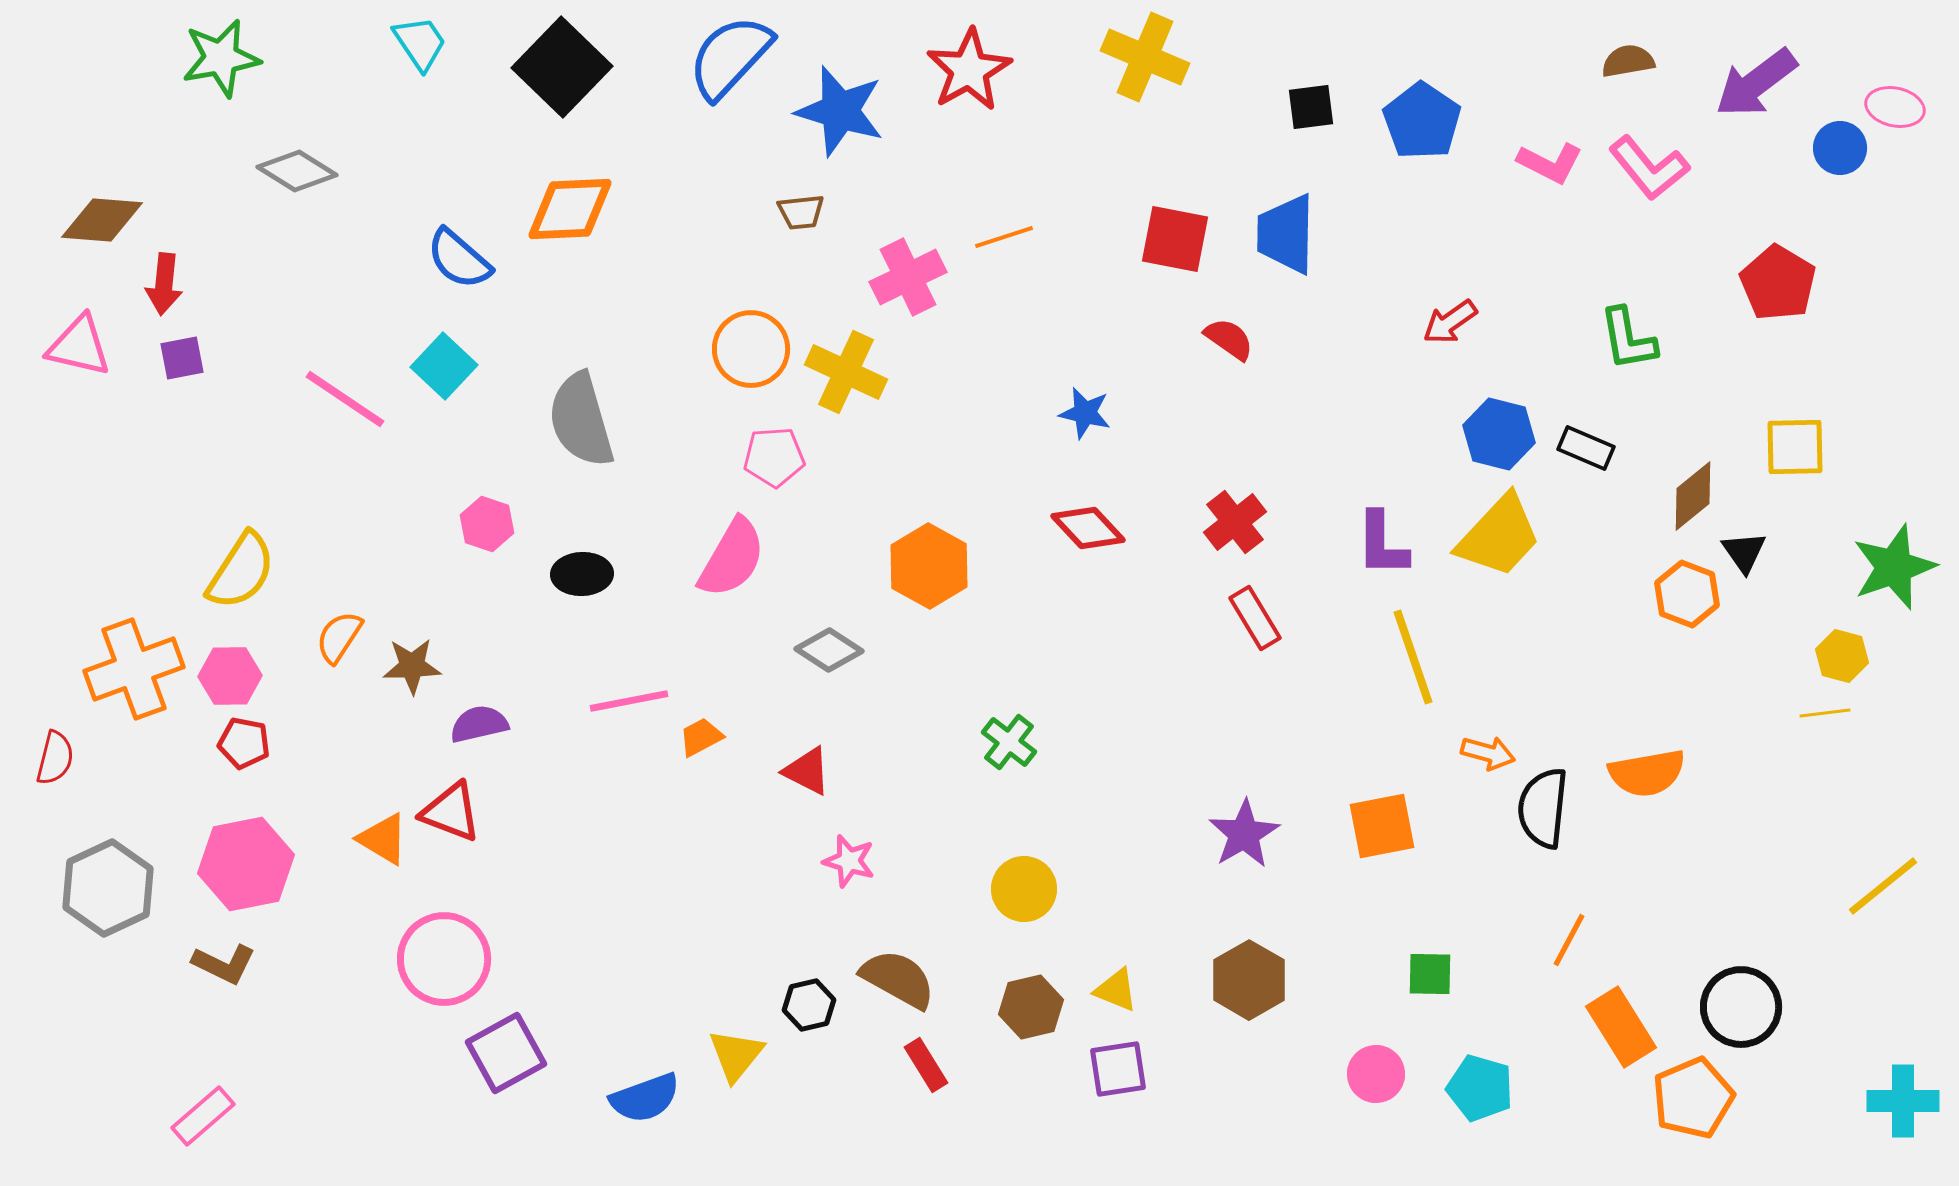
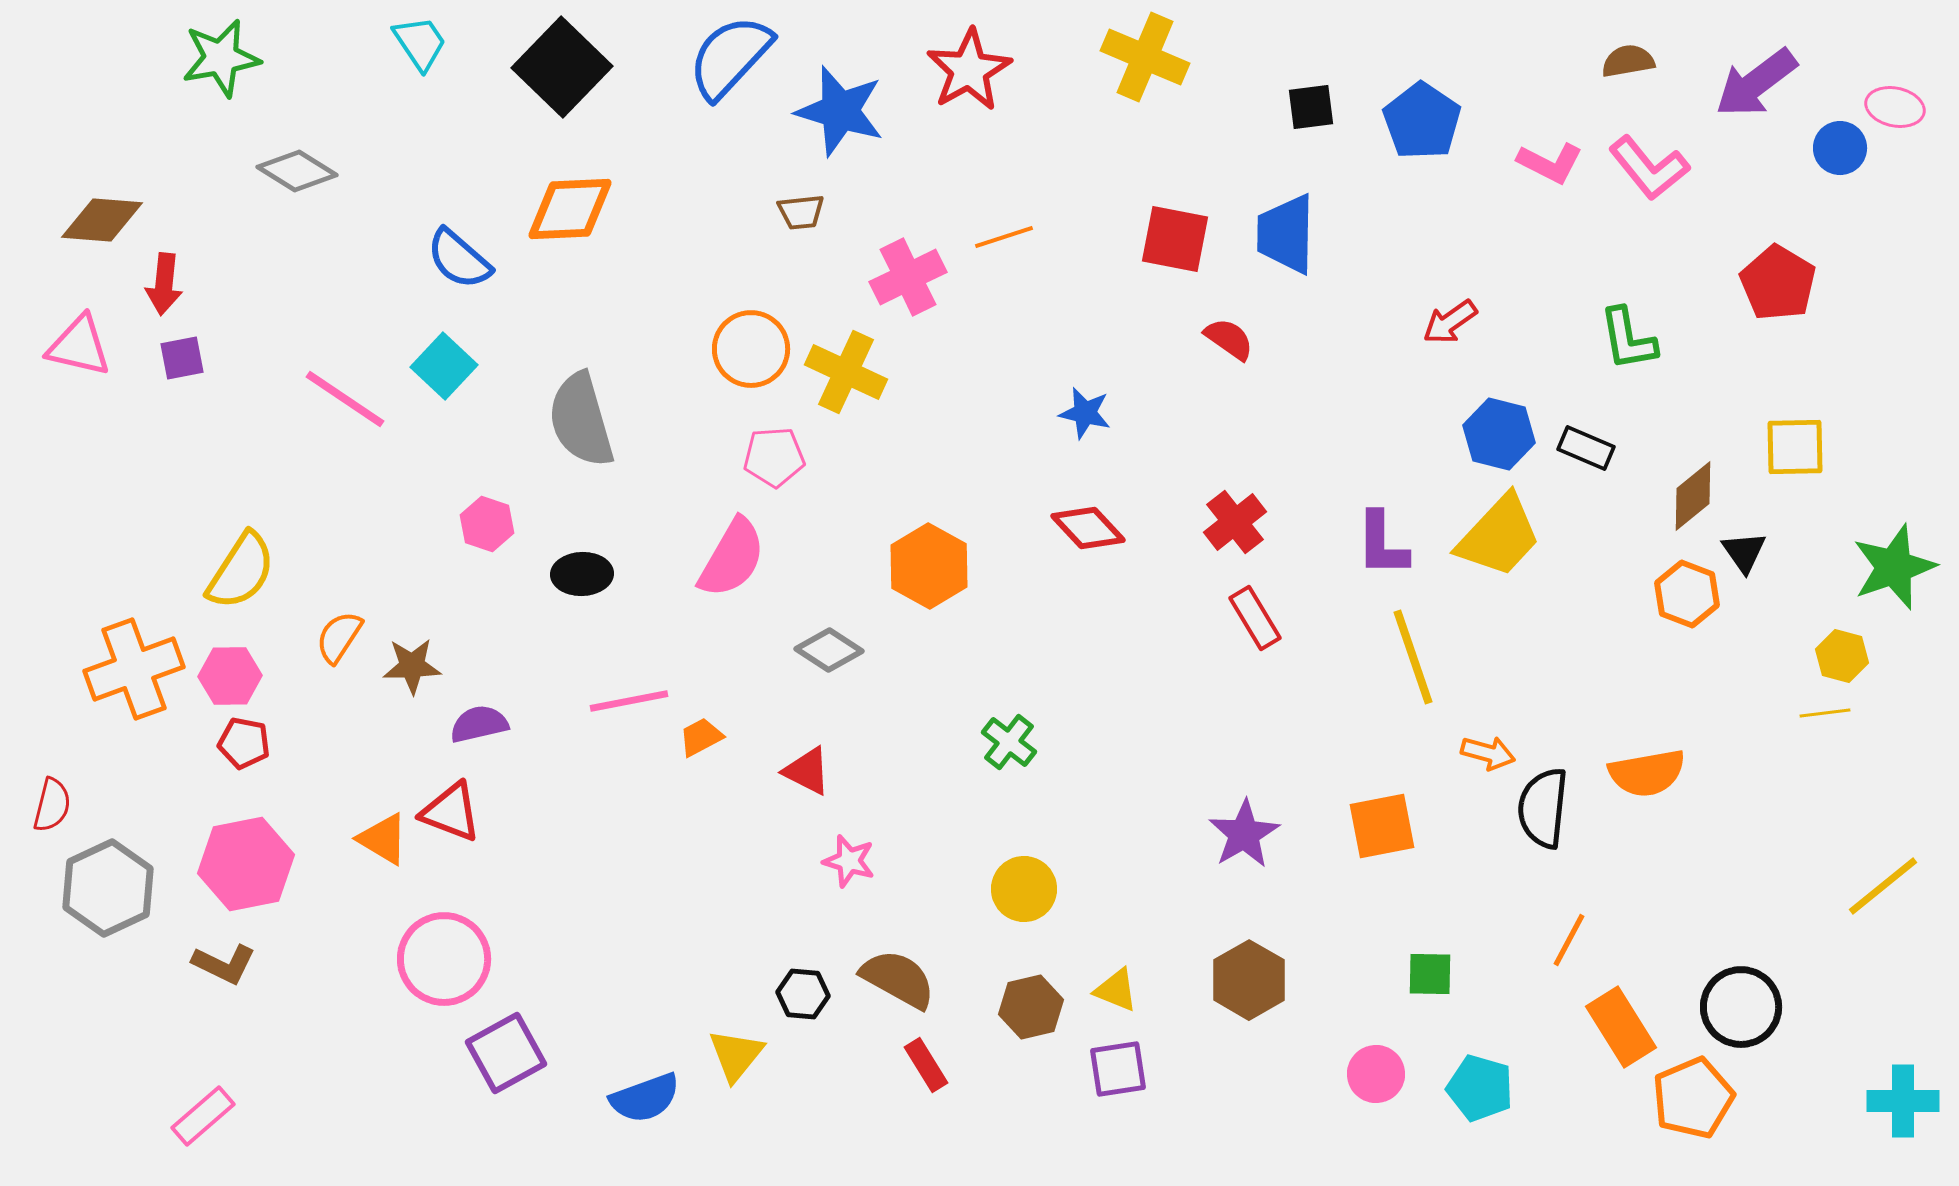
red semicircle at (55, 758): moved 3 px left, 47 px down
black hexagon at (809, 1005): moved 6 px left, 11 px up; rotated 18 degrees clockwise
